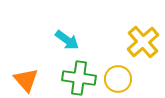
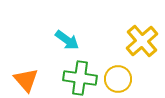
yellow cross: moved 1 px left, 1 px up
green cross: moved 1 px right
